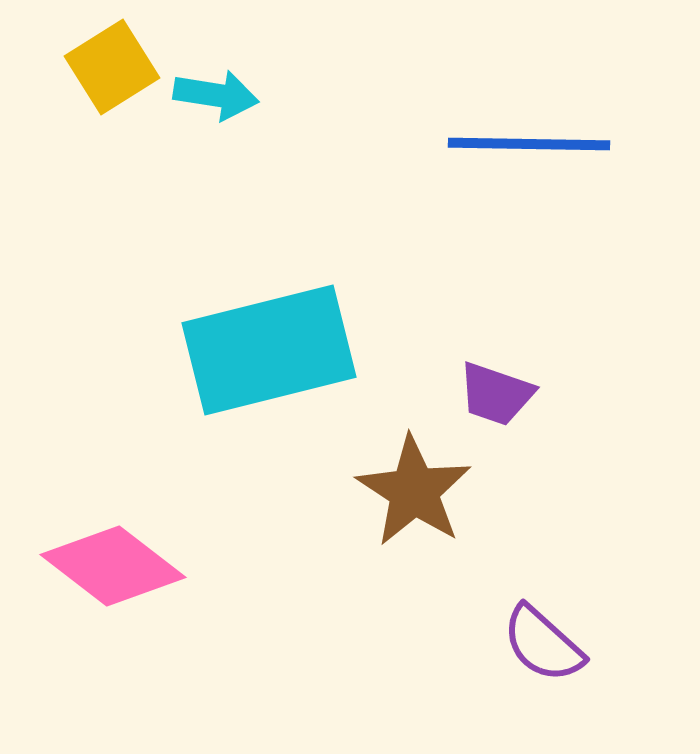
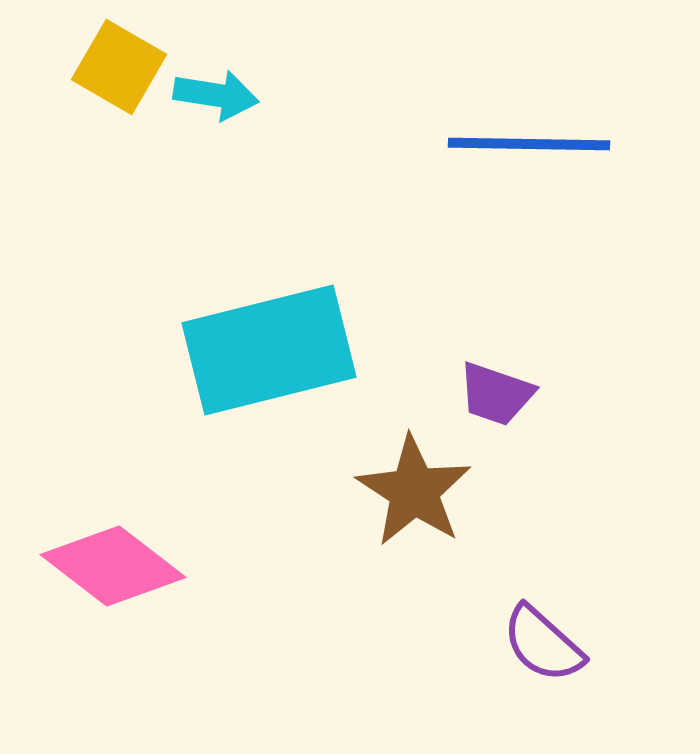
yellow square: moved 7 px right; rotated 28 degrees counterclockwise
